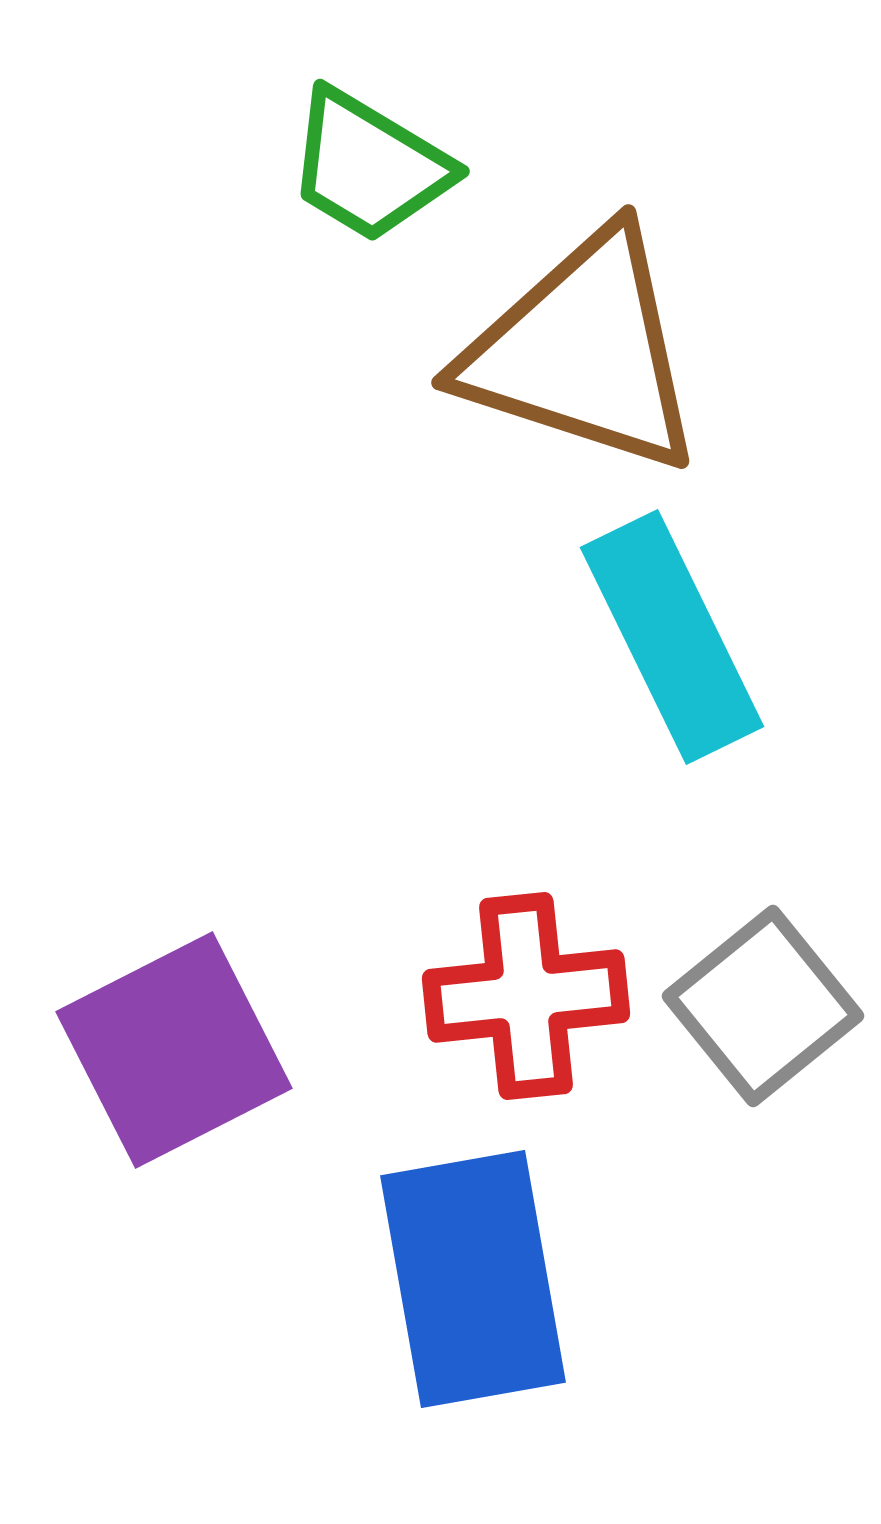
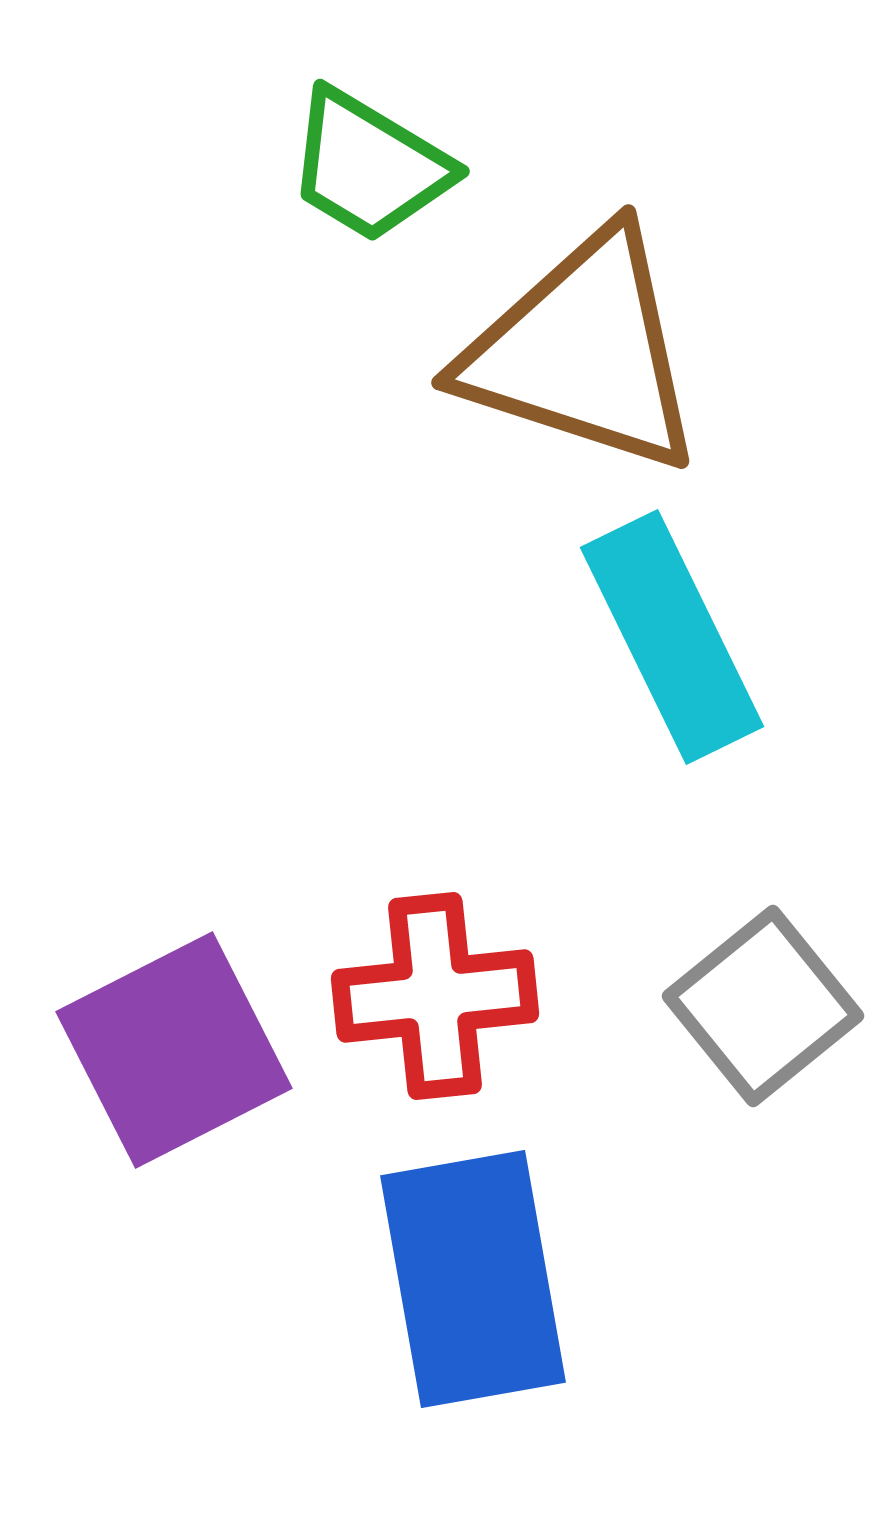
red cross: moved 91 px left
